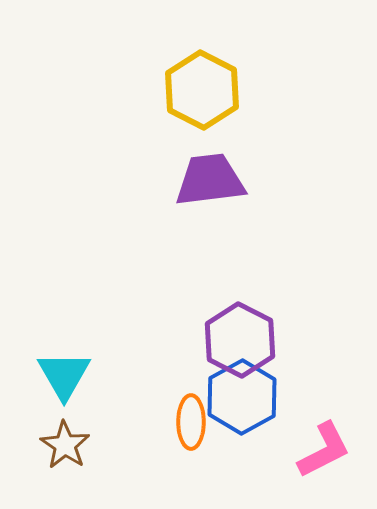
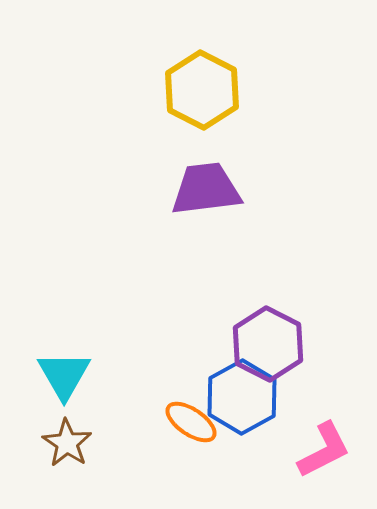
purple trapezoid: moved 4 px left, 9 px down
purple hexagon: moved 28 px right, 4 px down
orange ellipse: rotated 56 degrees counterclockwise
brown star: moved 2 px right, 2 px up
